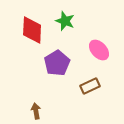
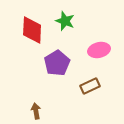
pink ellipse: rotated 60 degrees counterclockwise
